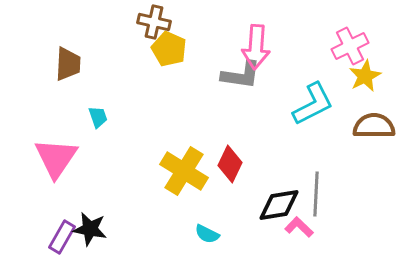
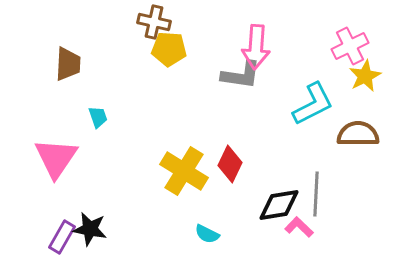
yellow pentagon: rotated 20 degrees counterclockwise
brown semicircle: moved 16 px left, 8 px down
